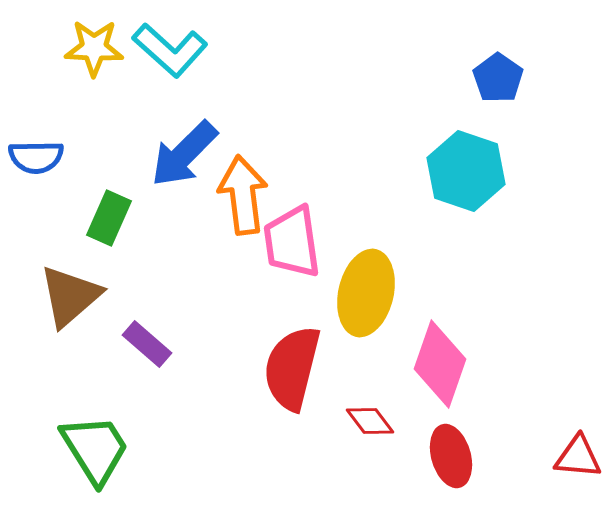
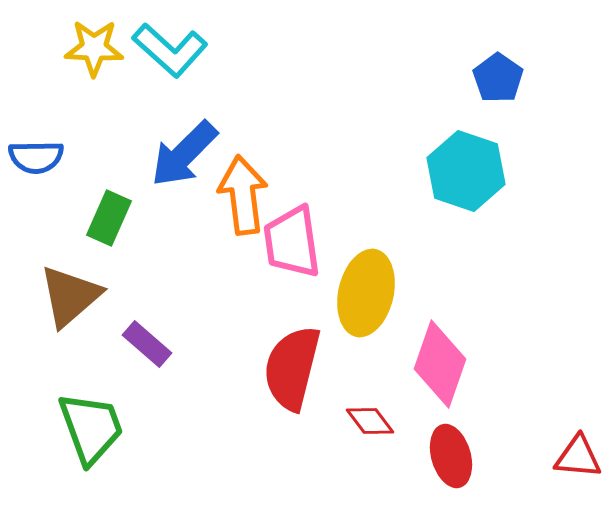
green trapezoid: moved 4 px left, 21 px up; rotated 12 degrees clockwise
